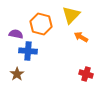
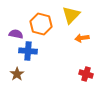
orange arrow: moved 1 px right, 1 px down; rotated 40 degrees counterclockwise
